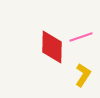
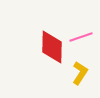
yellow L-shape: moved 3 px left, 2 px up
